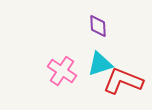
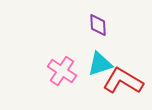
purple diamond: moved 1 px up
red L-shape: rotated 9 degrees clockwise
